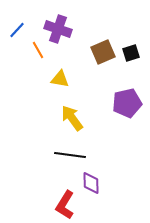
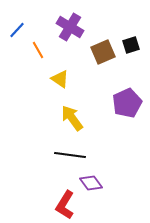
purple cross: moved 12 px right, 2 px up; rotated 12 degrees clockwise
black square: moved 8 px up
yellow triangle: rotated 24 degrees clockwise
purple pentagon: rotated 12 degrees counterclockwise
purple diamond: rotated 35 degrees counterclockwise
